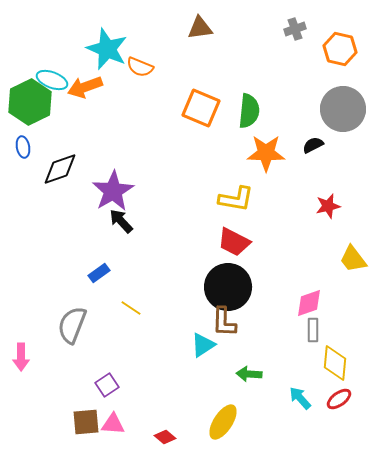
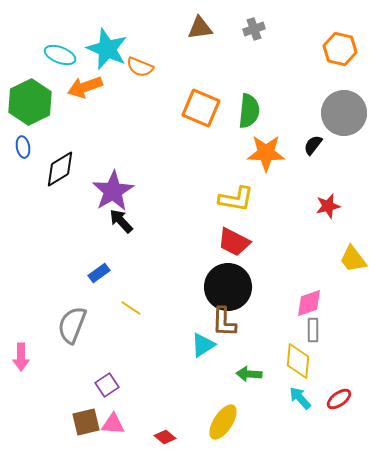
gray cross: moved 41 px left
cyan ellipse: moved 8 px right, 25 px up
gray circle: moved 1 px right, 4 px down
black semicircle: rotated 25 degrees counterclockwise
black diamond: rotated 12 degrees counterclockwise
yellow diamond: moved 37 px left, 2 px up
brown square: rotated 8 degrees counterclockwise
